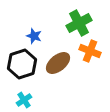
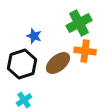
orange cross: moved 5 px left; rotated 15 degrees counterclockwise
